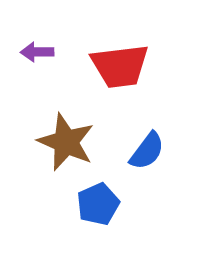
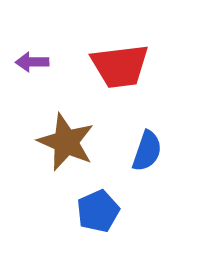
purple arrow: moved 5 px left, 10 px down
blue semicircle: rotated 18 degrees counterclockwise
blue pentagon: moved 7 px down
